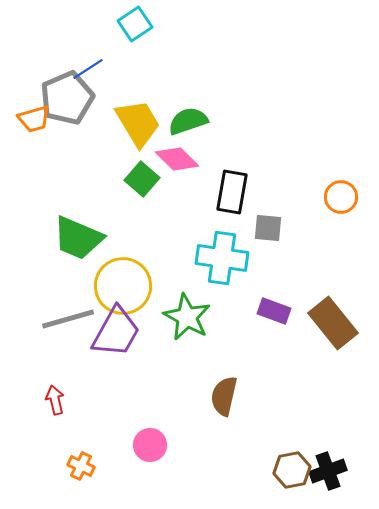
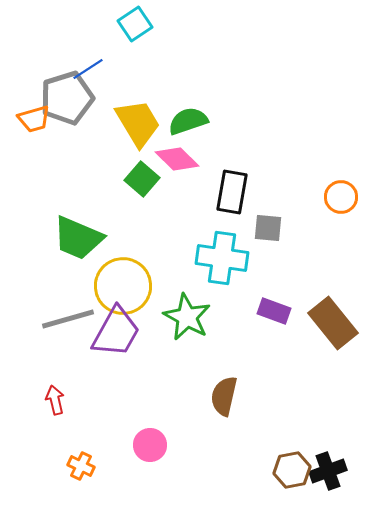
gray pentagon: rotated 6 degrees clockwise
